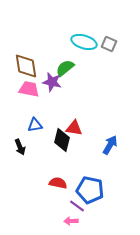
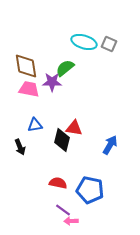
purple star: rotated 12 degrees counterclockwise
purple line: moved 14 px left, 4 px down
